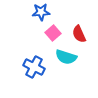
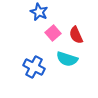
blue star: moved 2 px left; rotated 30 degrees clockwise
red semicircle: moved 3 px left, 1 px down
cyan semicircle: moved 1 px right, 2 px down
